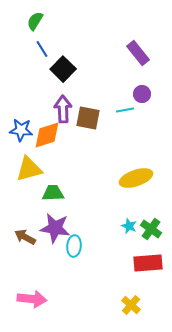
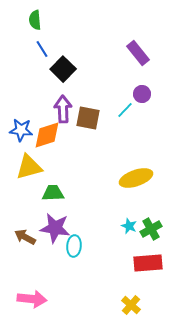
green semicircle: moved 1 px up; rotated 36 degrees counterclockwise
cyan line: rotated 36 degrees counterclockwise
yellow triangle: moved 2 px up
green cross: rotated 25 degrees clockwise
